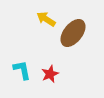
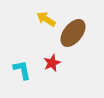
red star: moved 2 px right, 11 px up
